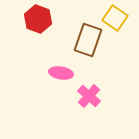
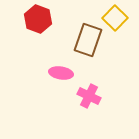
yellow square: rotated 10 degrees clockwise
pink cross: rotated 15 degrees counterclockwise
